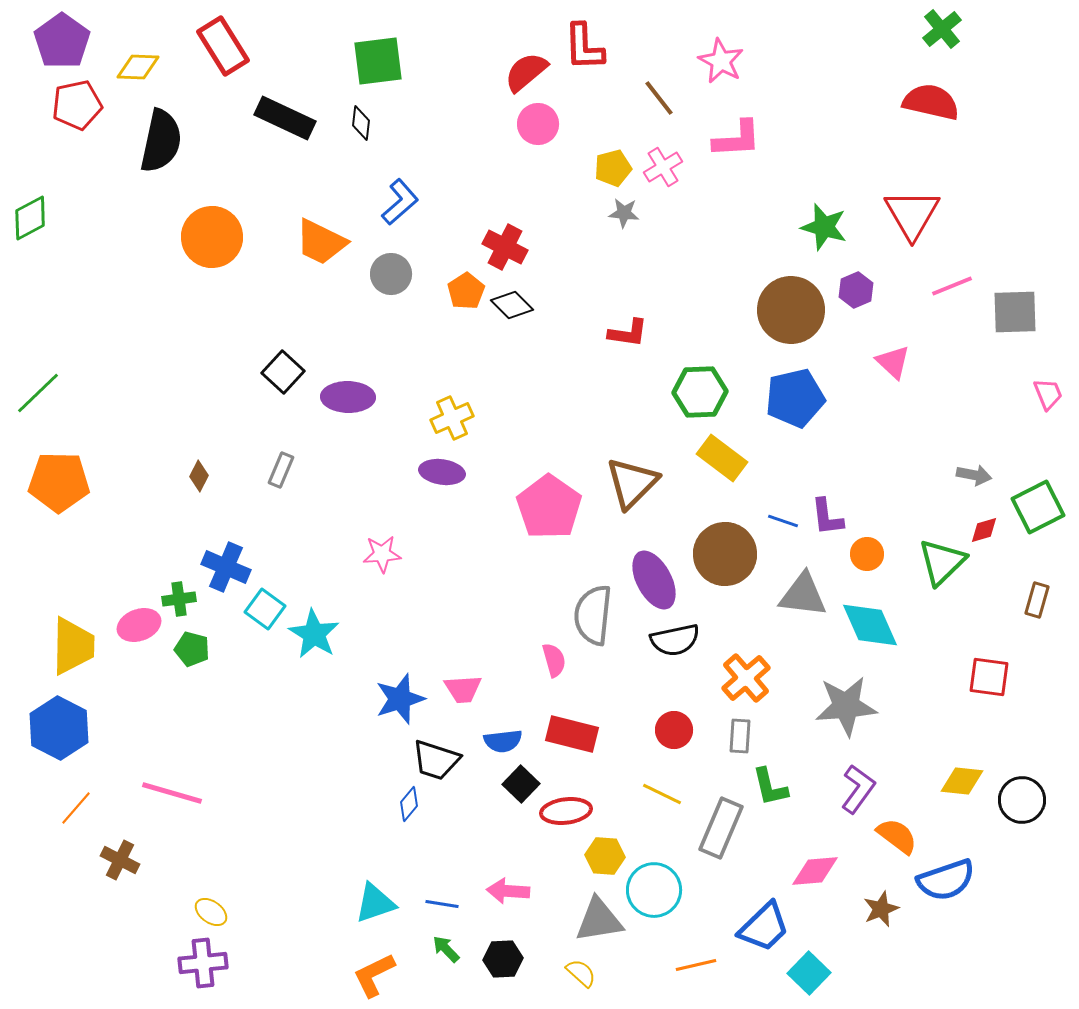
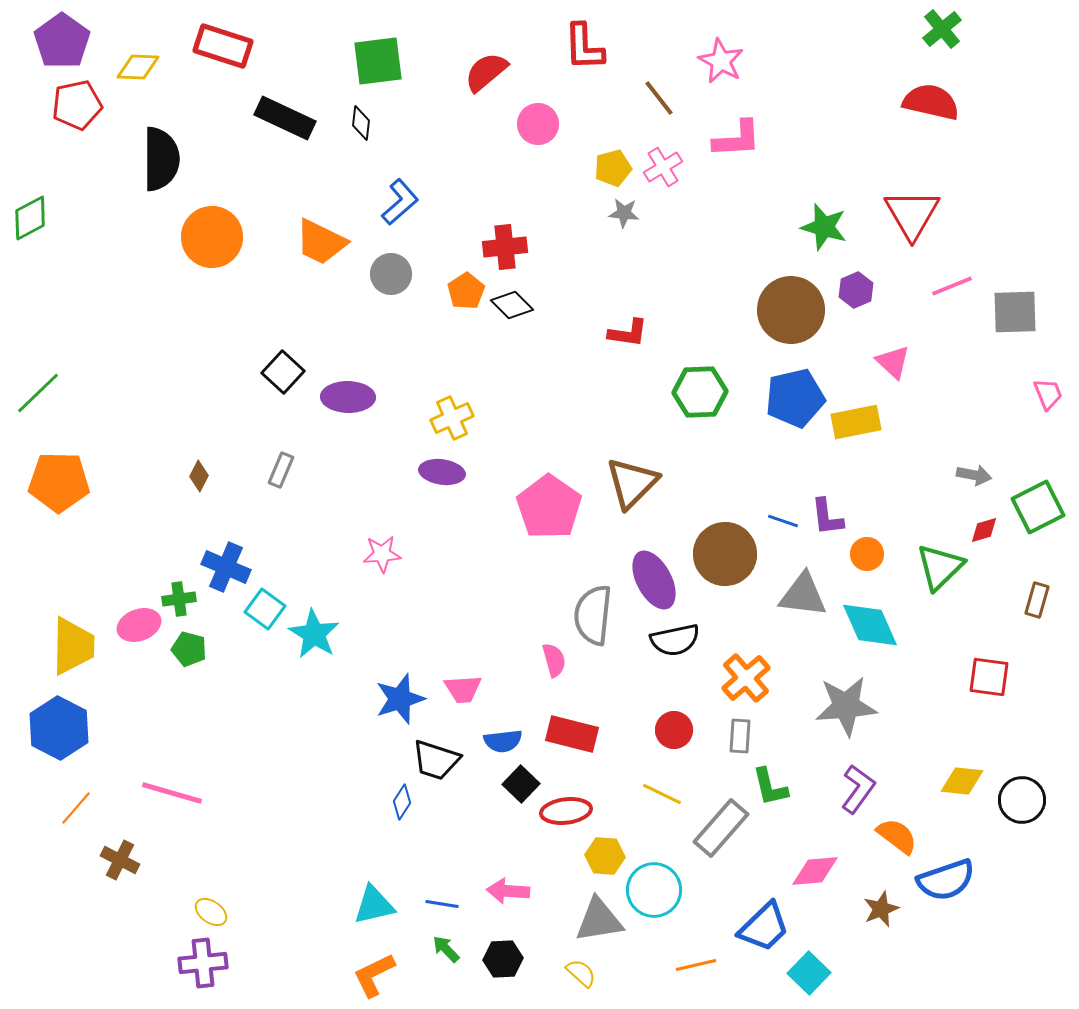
red rectangle at (223, 46): rotated 40 degrees counterclockwise
red semicircle at (526, 72): moved 40 px left
black semicircle at (161, 141): moved 18 px down; rotated 12 degrees counterclockwise
red cross at (505, 247): rotated 33 degrees counterclockwise
yellow rectangle at (722, 458): moved 134 px right, 36 px up; rotated 48 degrees counterclockwise
green triangle at (942, 562): moved 2 px left, 5 px down
green pentagon at (192, 649): moved 3 px left
blue diamond at (409, 804): moved 7 px left, 2 px up; rotated 8 degrees counterclockwise
gray rectangle at (721, 828): rotated 18 degrees clockwise
cyan triangle at (375, 903): moved 1 px left, 2 px down; rotated 6 degrees clockwise
